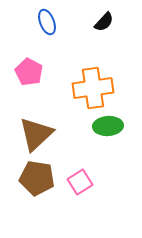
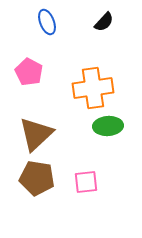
pink square: moved 6 px right; rotated 25 degrees clockwise
